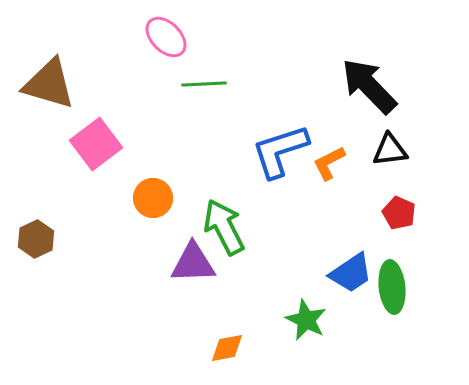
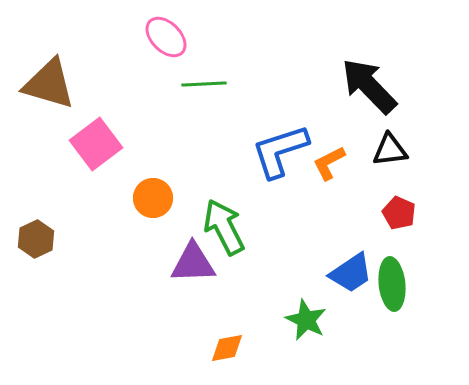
green ellipse: moved 3 px up
